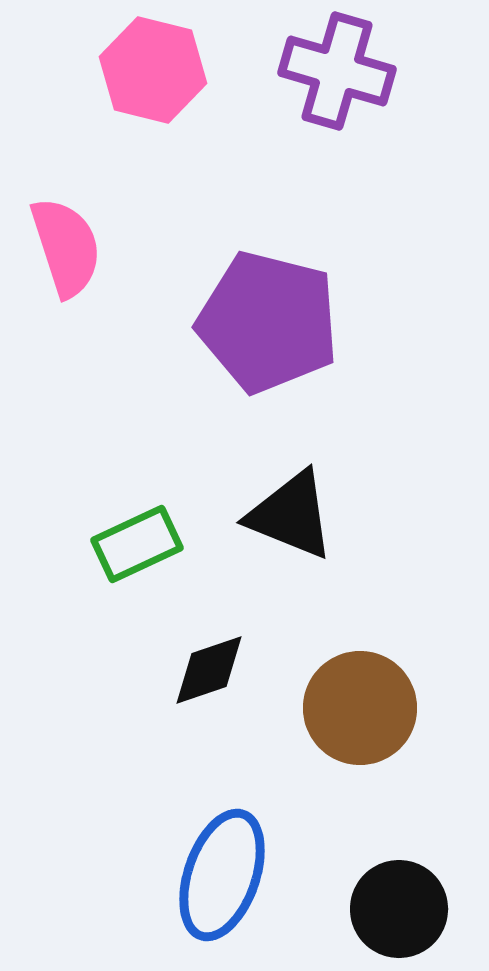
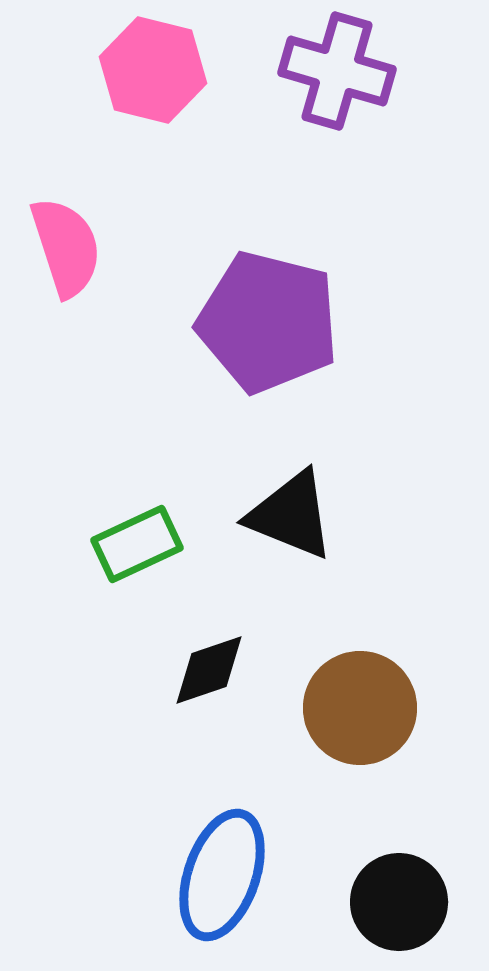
black circle: moved 7 px up
